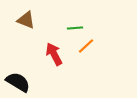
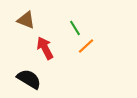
green line: rotated 63 degrees clockwise
red arrow: moved 9 px left, 6 px up
black semicircle: moved 11 px right, 3 px up
